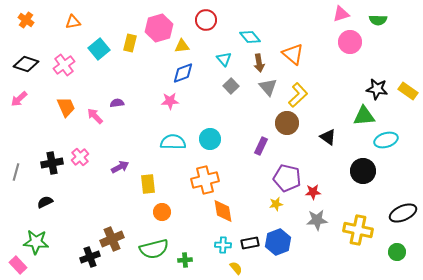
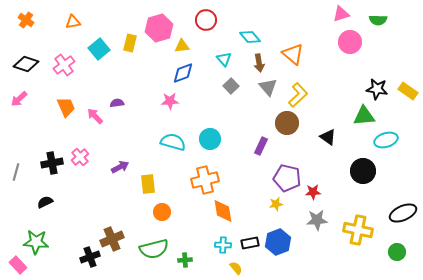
cyan semicircle at (173, 142): rotated 15 degrees clockwise
